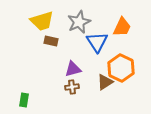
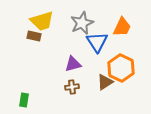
gray star: moved 3 px right, 1 px down
brown rectangle: moved 17 px left, 5 px up
purple triangle: moved 5 px up
